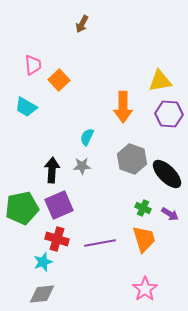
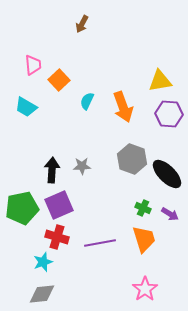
orange arrow: rotated 20 degrees counterclockwise
cyan semicircle: moved 36 px up
red cross: moved 2 px up
